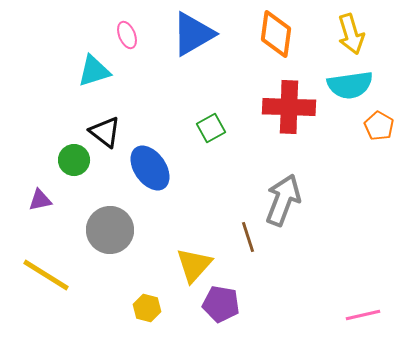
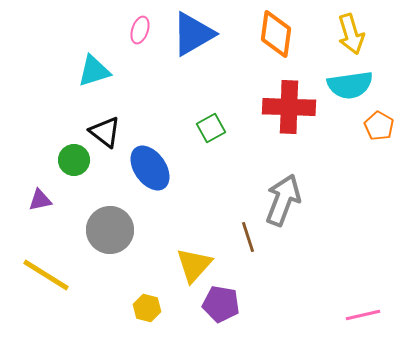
pink ellipse: moved 13 px right, 5 px up; rotated 40 degrees clockwise
